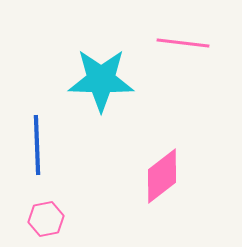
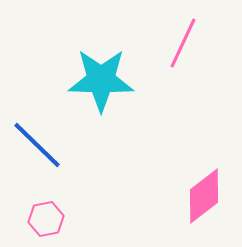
pink line: rotated 72 degrees counterclockwise
blue line: rotated 44 degrees counterclockwise
pink diamond: moved 42 px right, 20 px down
